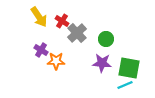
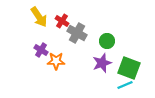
gray cross: rotated 18 degrees counterclockwise
green circle: moved 1 px right, 2 px down
purple star: rotated 24 degrees counterclockwise
green square: rotated 10 degrees clockwise
